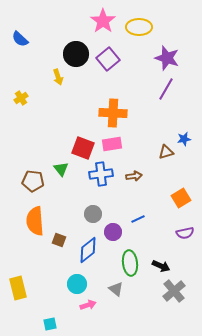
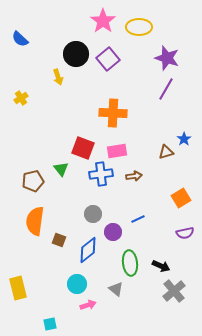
blue star: rotated 24 degrees counterclockwise
pink rectangle: moved 5 px right, 7 px down
brown pentagon: rotated 20 degrees counterclockwise
orange semicircle: rotated 12 degrees clockwise
